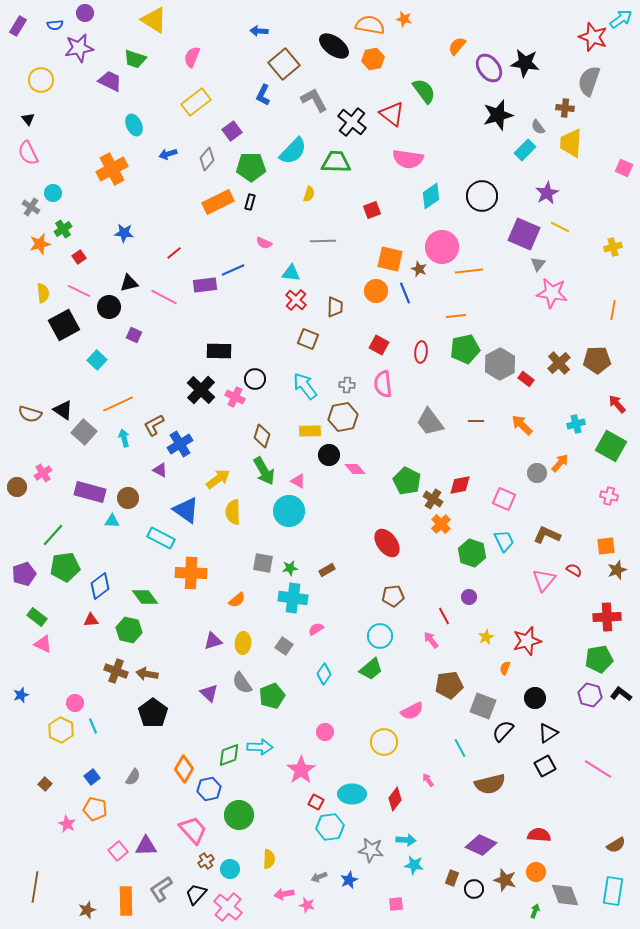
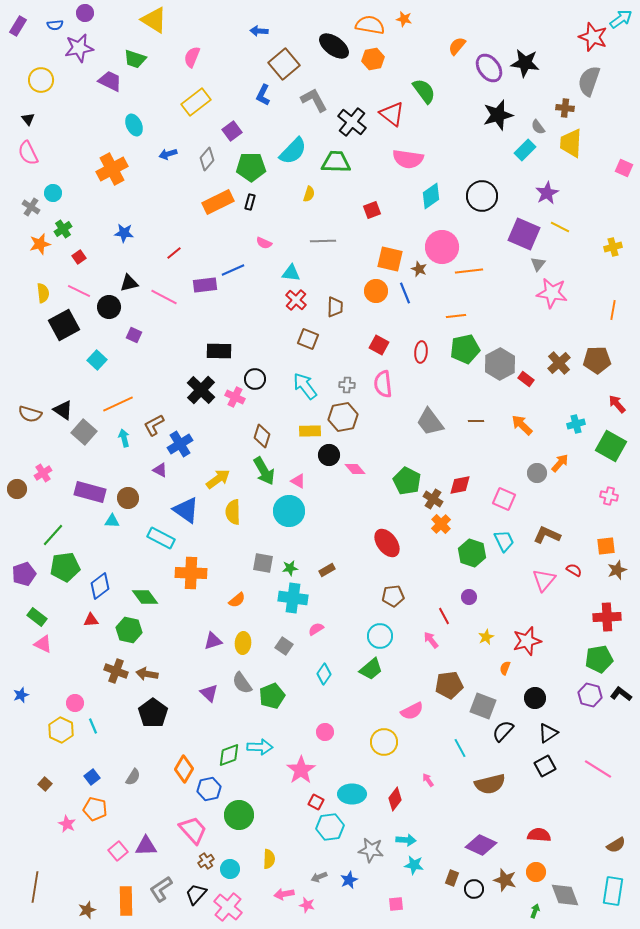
brown circle at (17, 487): moved 2 px down
